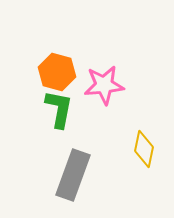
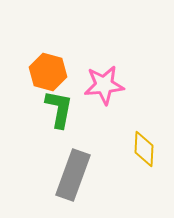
orange hexagon: moved 9 px left
yellow diamond: rotated 9 degrees counterclockwise
